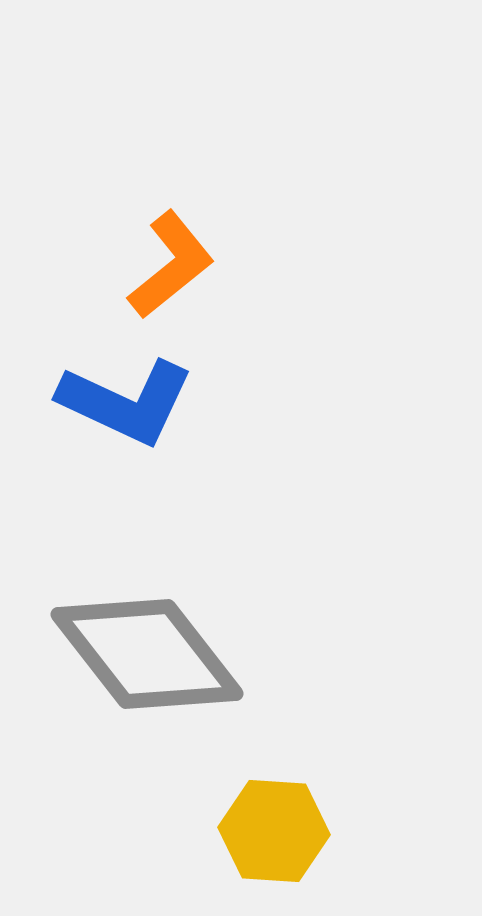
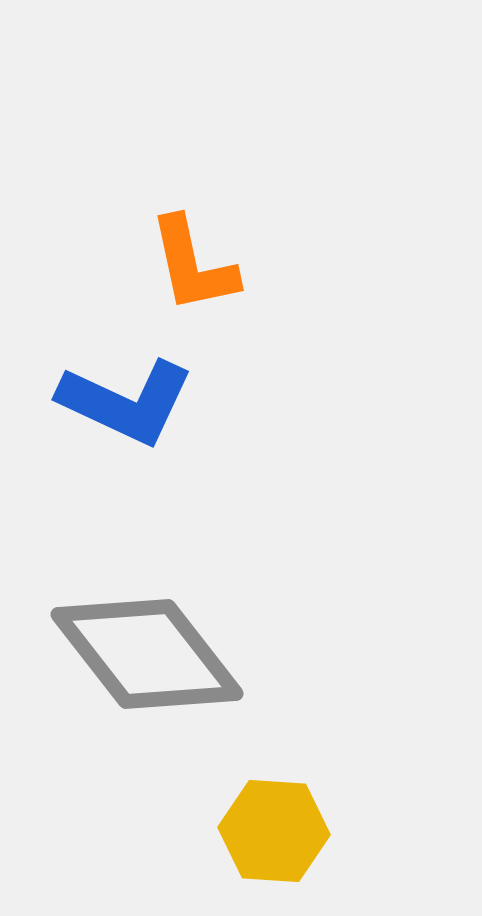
orange L-shape: moved 22 px right; rotated 117 degrees clockwise
